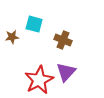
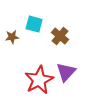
brown cross: moved 3 px left, 4 px up; rotated 18 degrees clockwise
